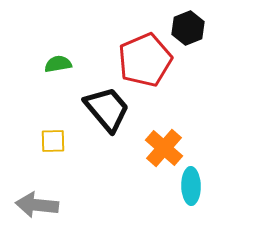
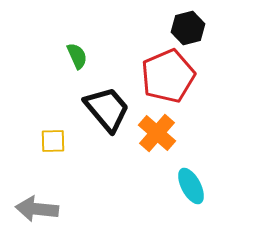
black hexagon: rotated 8 degrees clockwise
red pentagon: moved 23 px right, 16 px down
green semicircle: moved 19 px right, 8 px up; rotated 76 degrees clockwise
orange cross: moved 7 px left, 15 px up
cyan ellipse: rotated 27 degrees counterclockwise
gray arrow: moved 4 px down
